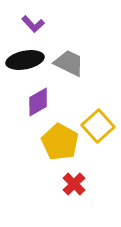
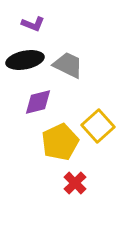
purple L-shape: rotated 25 degrees counterclockwise
gray trapezoid: moved 1 px left, 2 px down
purple diamond: rotated 16 degrees clockwise
yellow pentagon: rotated 18 degrees clockwise
red cross: moved 1 px right, 1 px up
